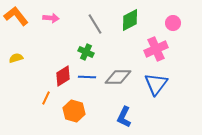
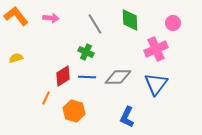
green diamond: rotated 65 degrees counterclockwise
blue L-shape: moved 3 px right
